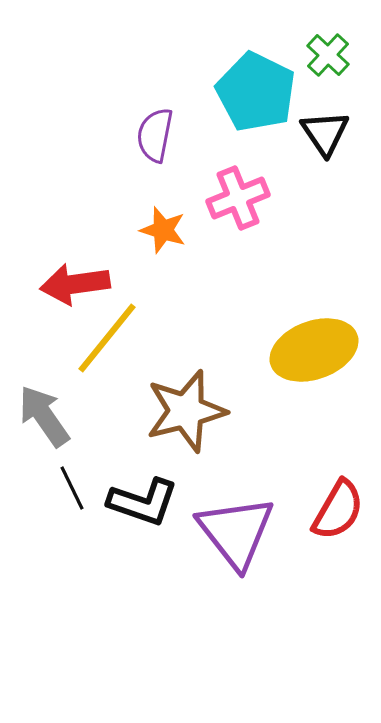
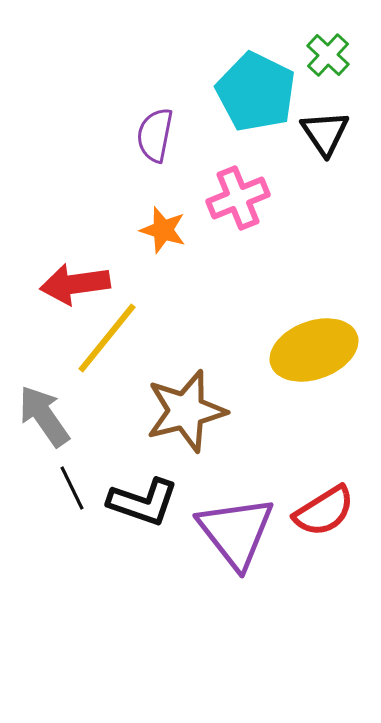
red semicircle: moved 14 px left, 1 px down; rotated 28 degrees clockwise
